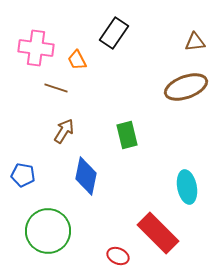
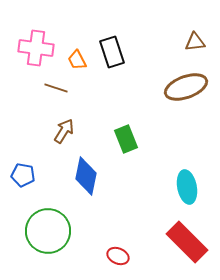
black rectangle: moved 2 px left, 19 px down; rotated 52 degrees counterclockwise
green rectangle: moved 1 px left, 4 px down; rotated 8 degrees counterclockwise
red rectangle: moved 29 px right, 9 px down
